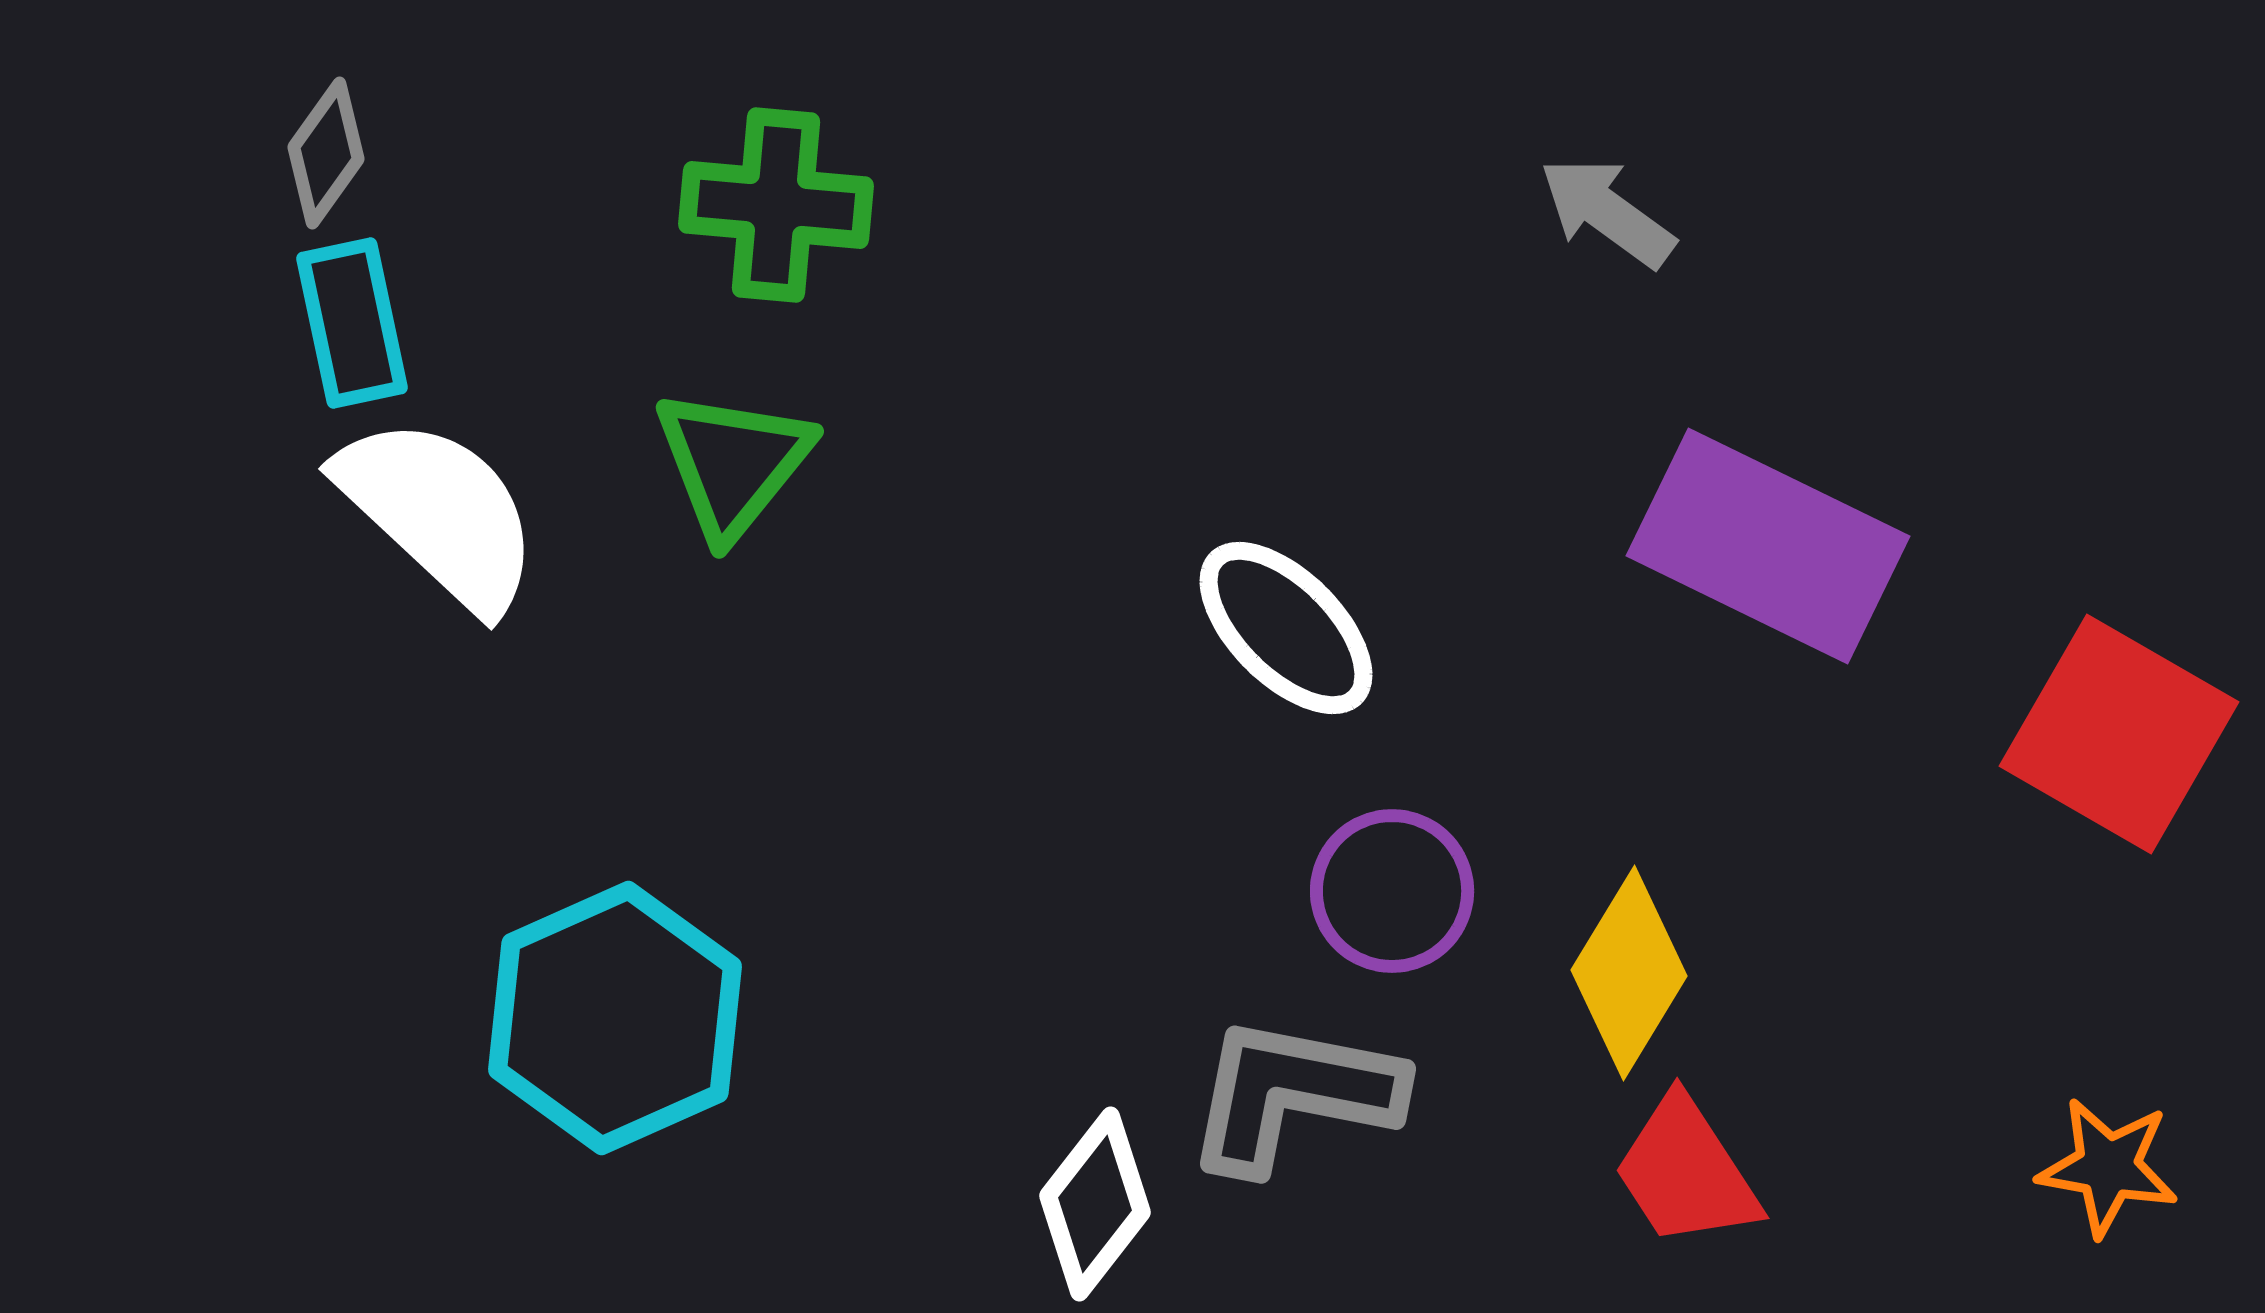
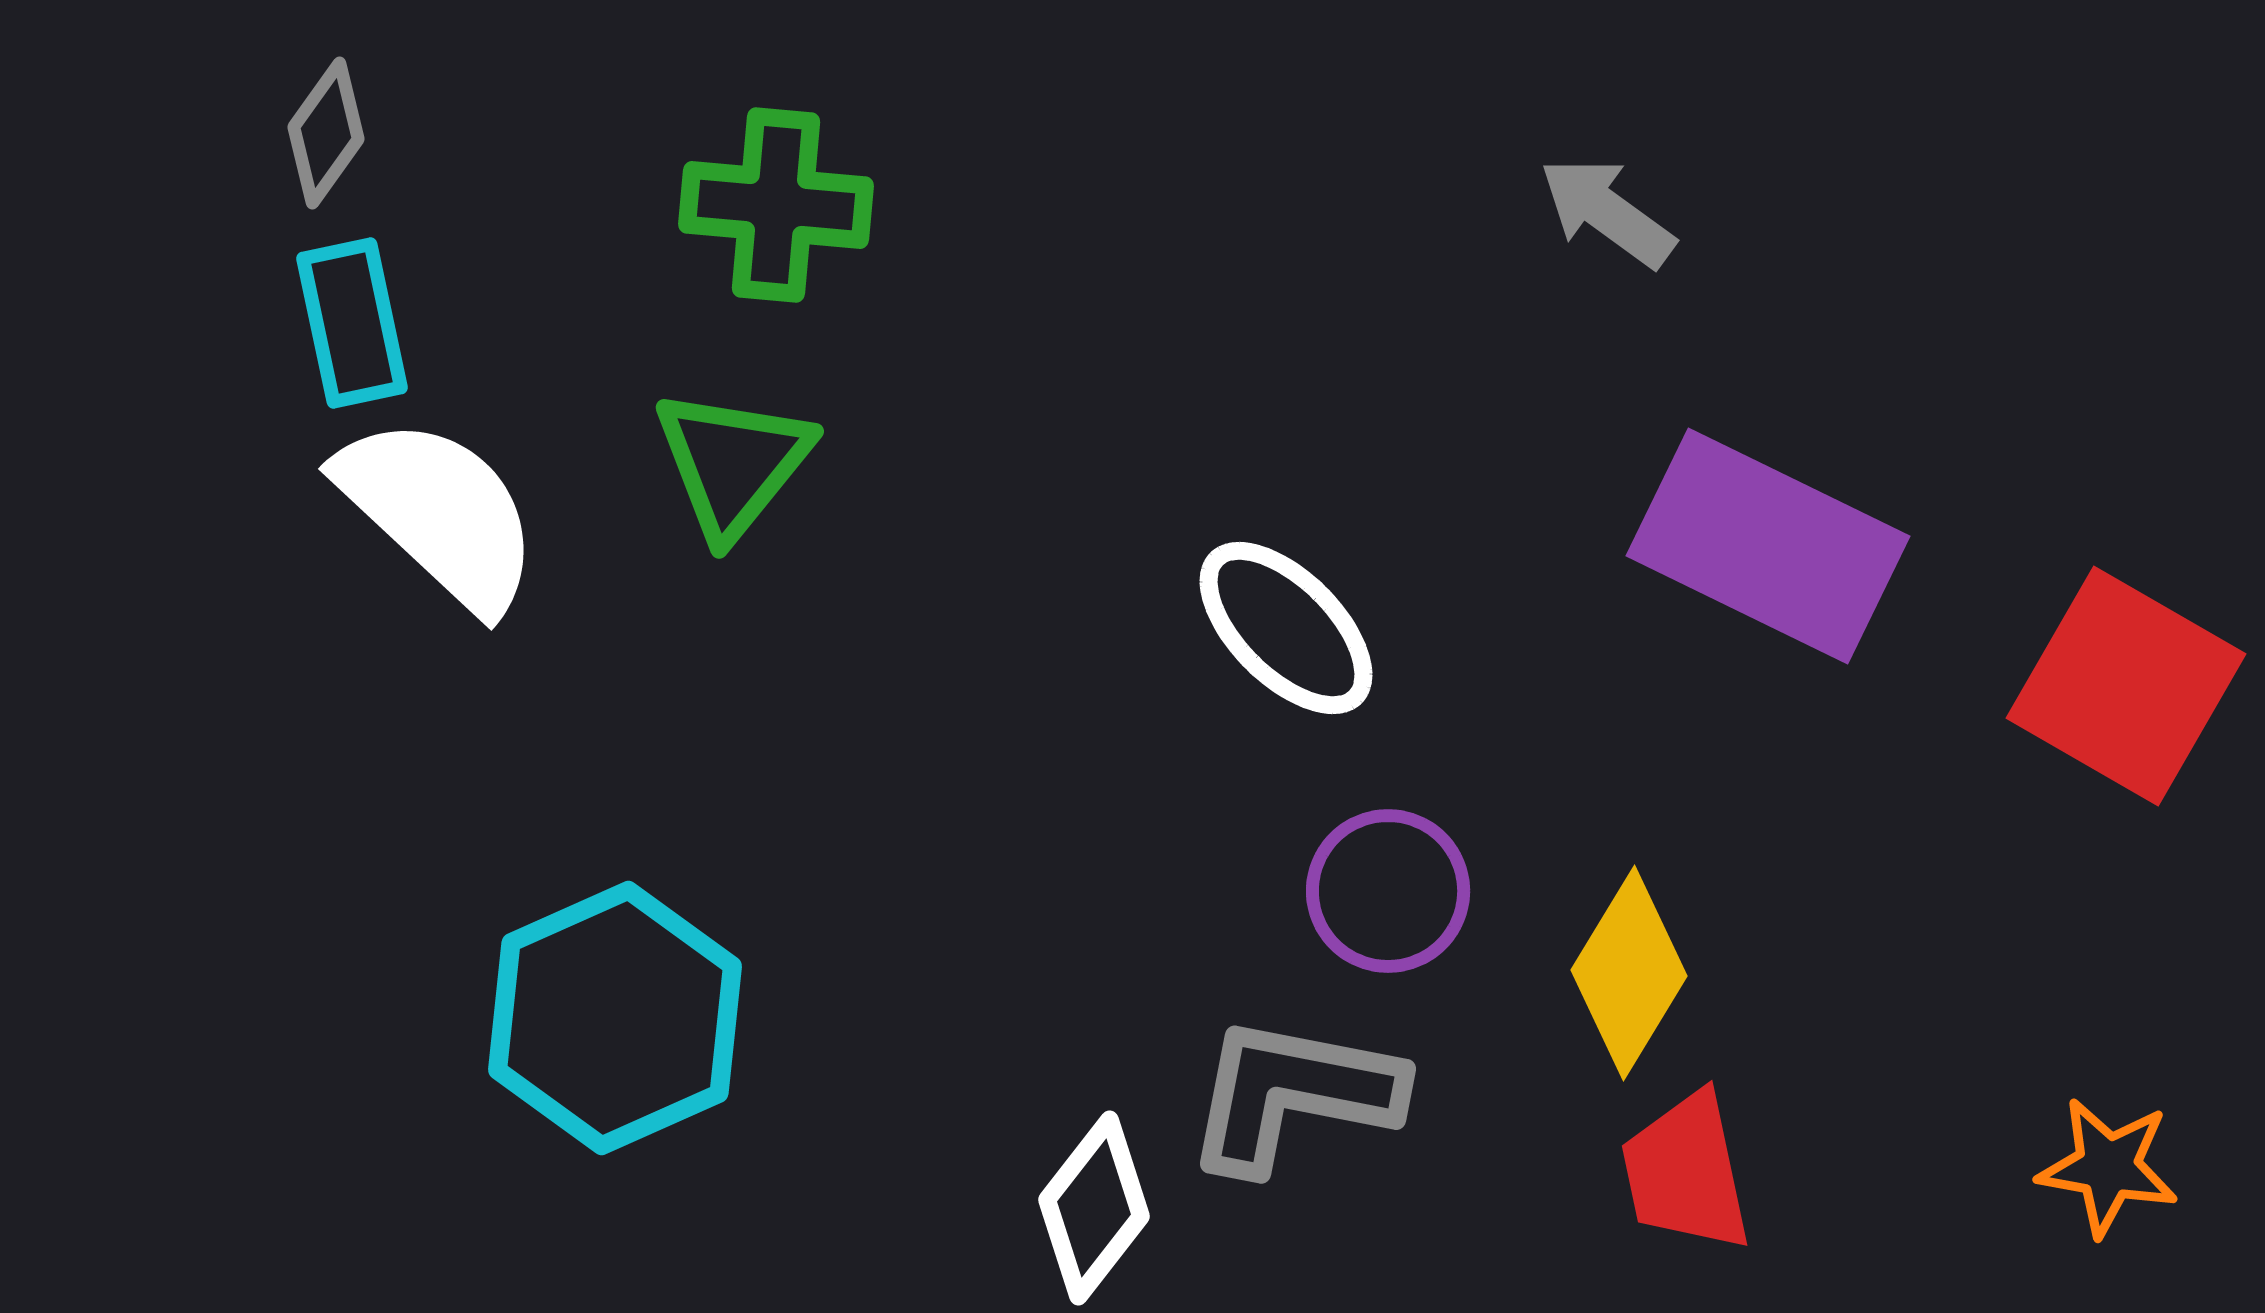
gray diamond: moved 20 px up
red square: moved 7 px right, 48 px up
purple circle: moved 4 px left
red trapezoid: rotated 21 degrees clockwise
white diamond: moved 1 px left, 4 px down
